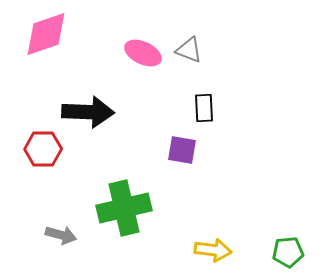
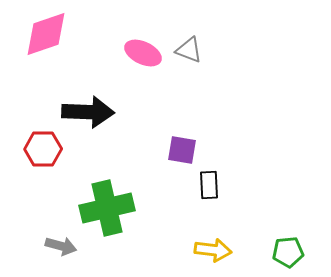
black rectangle: moved 5 px right, 77 px down
green cross: moved 17 px left
gray arrow: moved 11 px down
